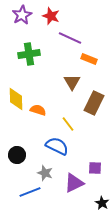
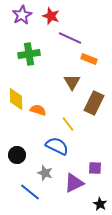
blue line: rotated 60 degrees clockwise
black star: moved 2 px left, 1 px down
